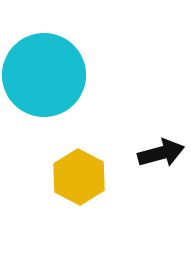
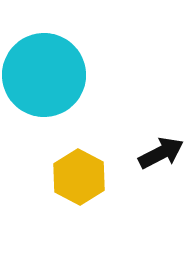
black arrow: rotated 12 degrees counterclockwise
